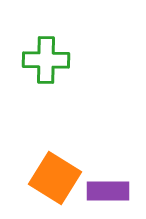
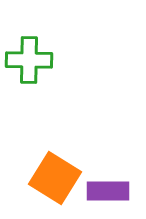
green cross: moved 17 px left
